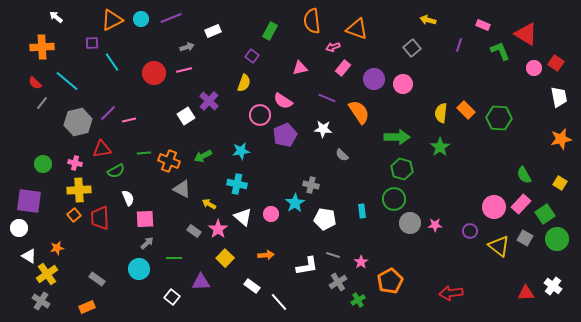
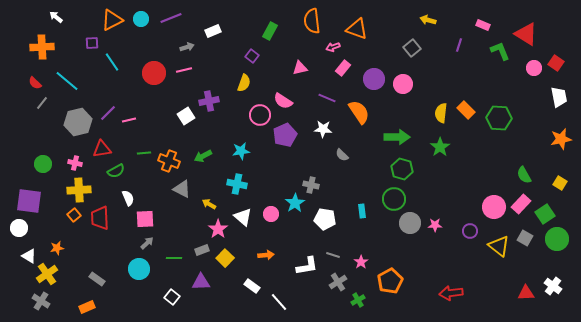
purple cross at (209, 101): rotated 36 degrees clockwise
gray rectangle at (194, 231): moved 8 px right, 19 px down; rotated 56 degrees counterclockwise
